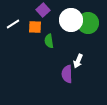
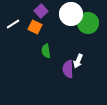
purple square: moved 2 px left, 1 px down
white circle: moved 6 px up
orange square: rotated 24 degrees clockwise
green semicircle: moved 3 px left, 10 px down
purple semicircle: moved 1 px right, 5 px up
